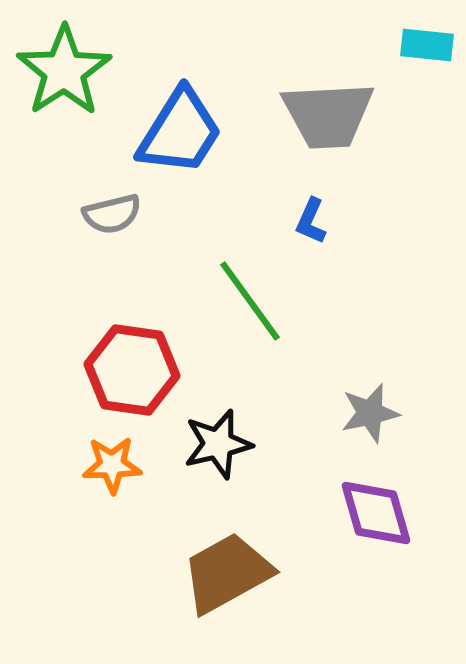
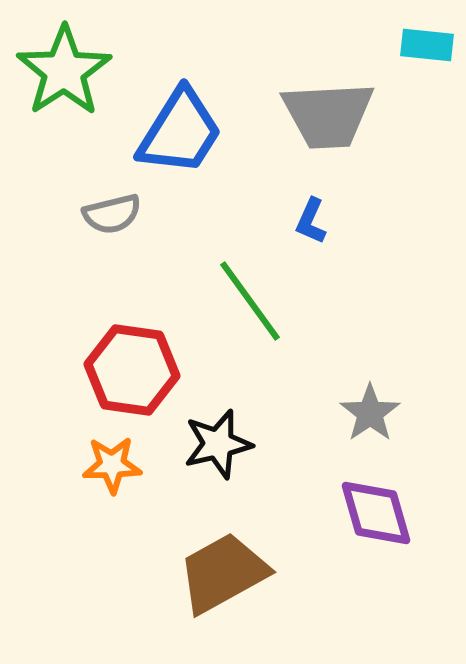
gray star: rotated 22 degrees counterclockwise
brown trapezoid: moved 4 px left
